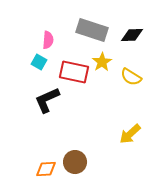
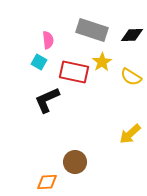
pink semicircle: rotated 12 degrees counterclockwise
orange diamond: moved 1 px right, 13 px down
